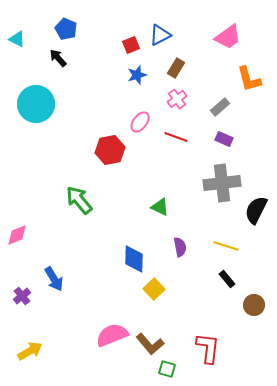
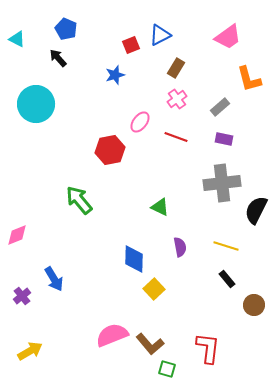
blue star: moved 22 px left
purple rectangle: rotated 12 degrees counterclockwise
